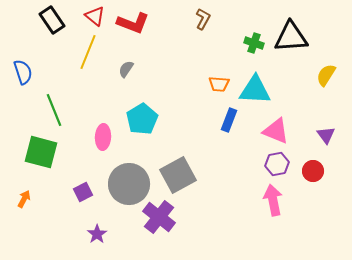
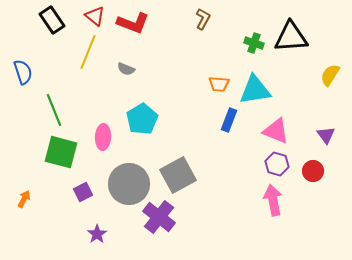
gray semicircle: rotated 102 degrees counterclockwise
yellow semicircle: moved 4 px right
cyan triangle: rotated 12 degrees counterclockwise
green square: moved 20 px right
purple hexagon: rotated 25 degrees clockwise
